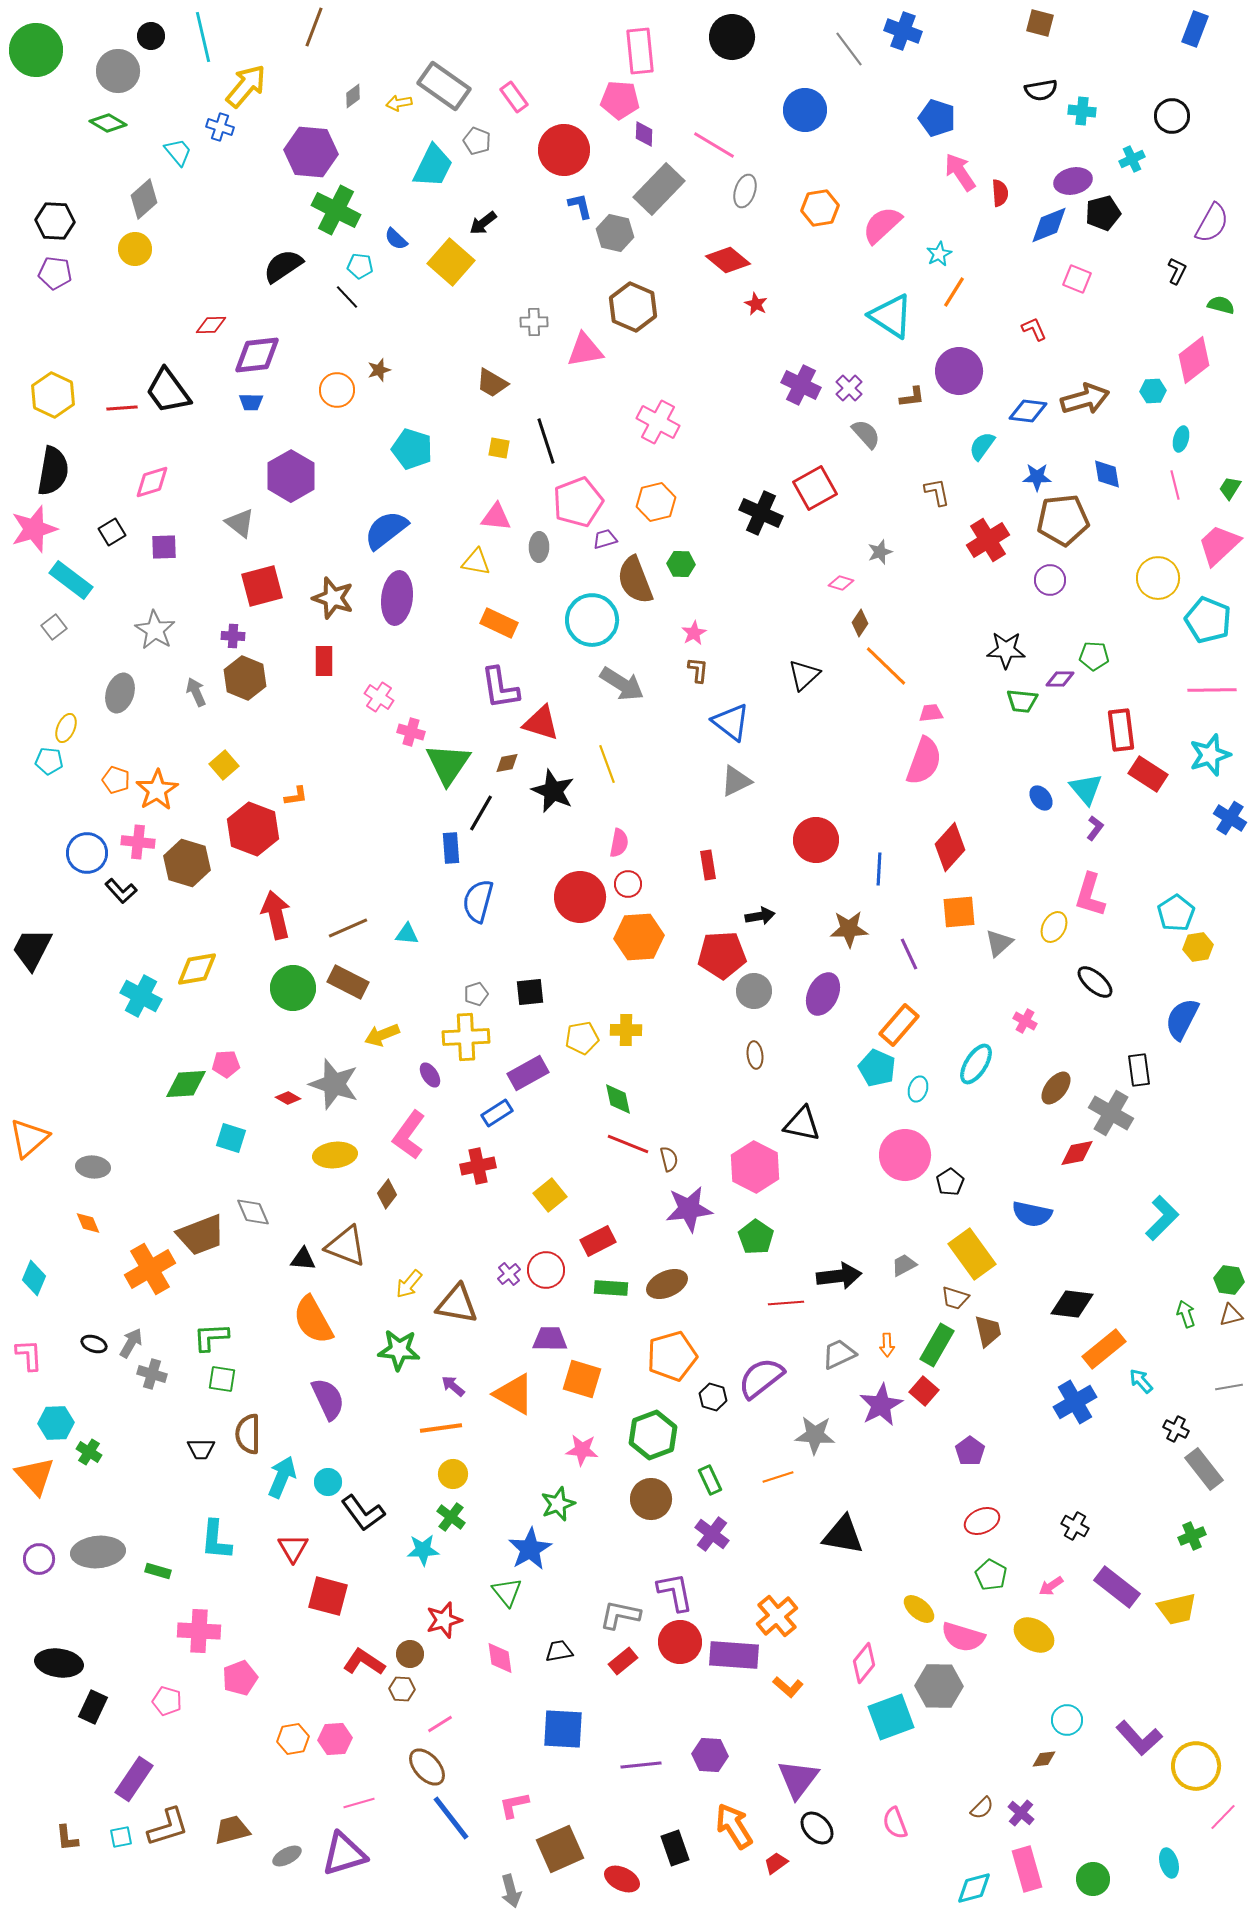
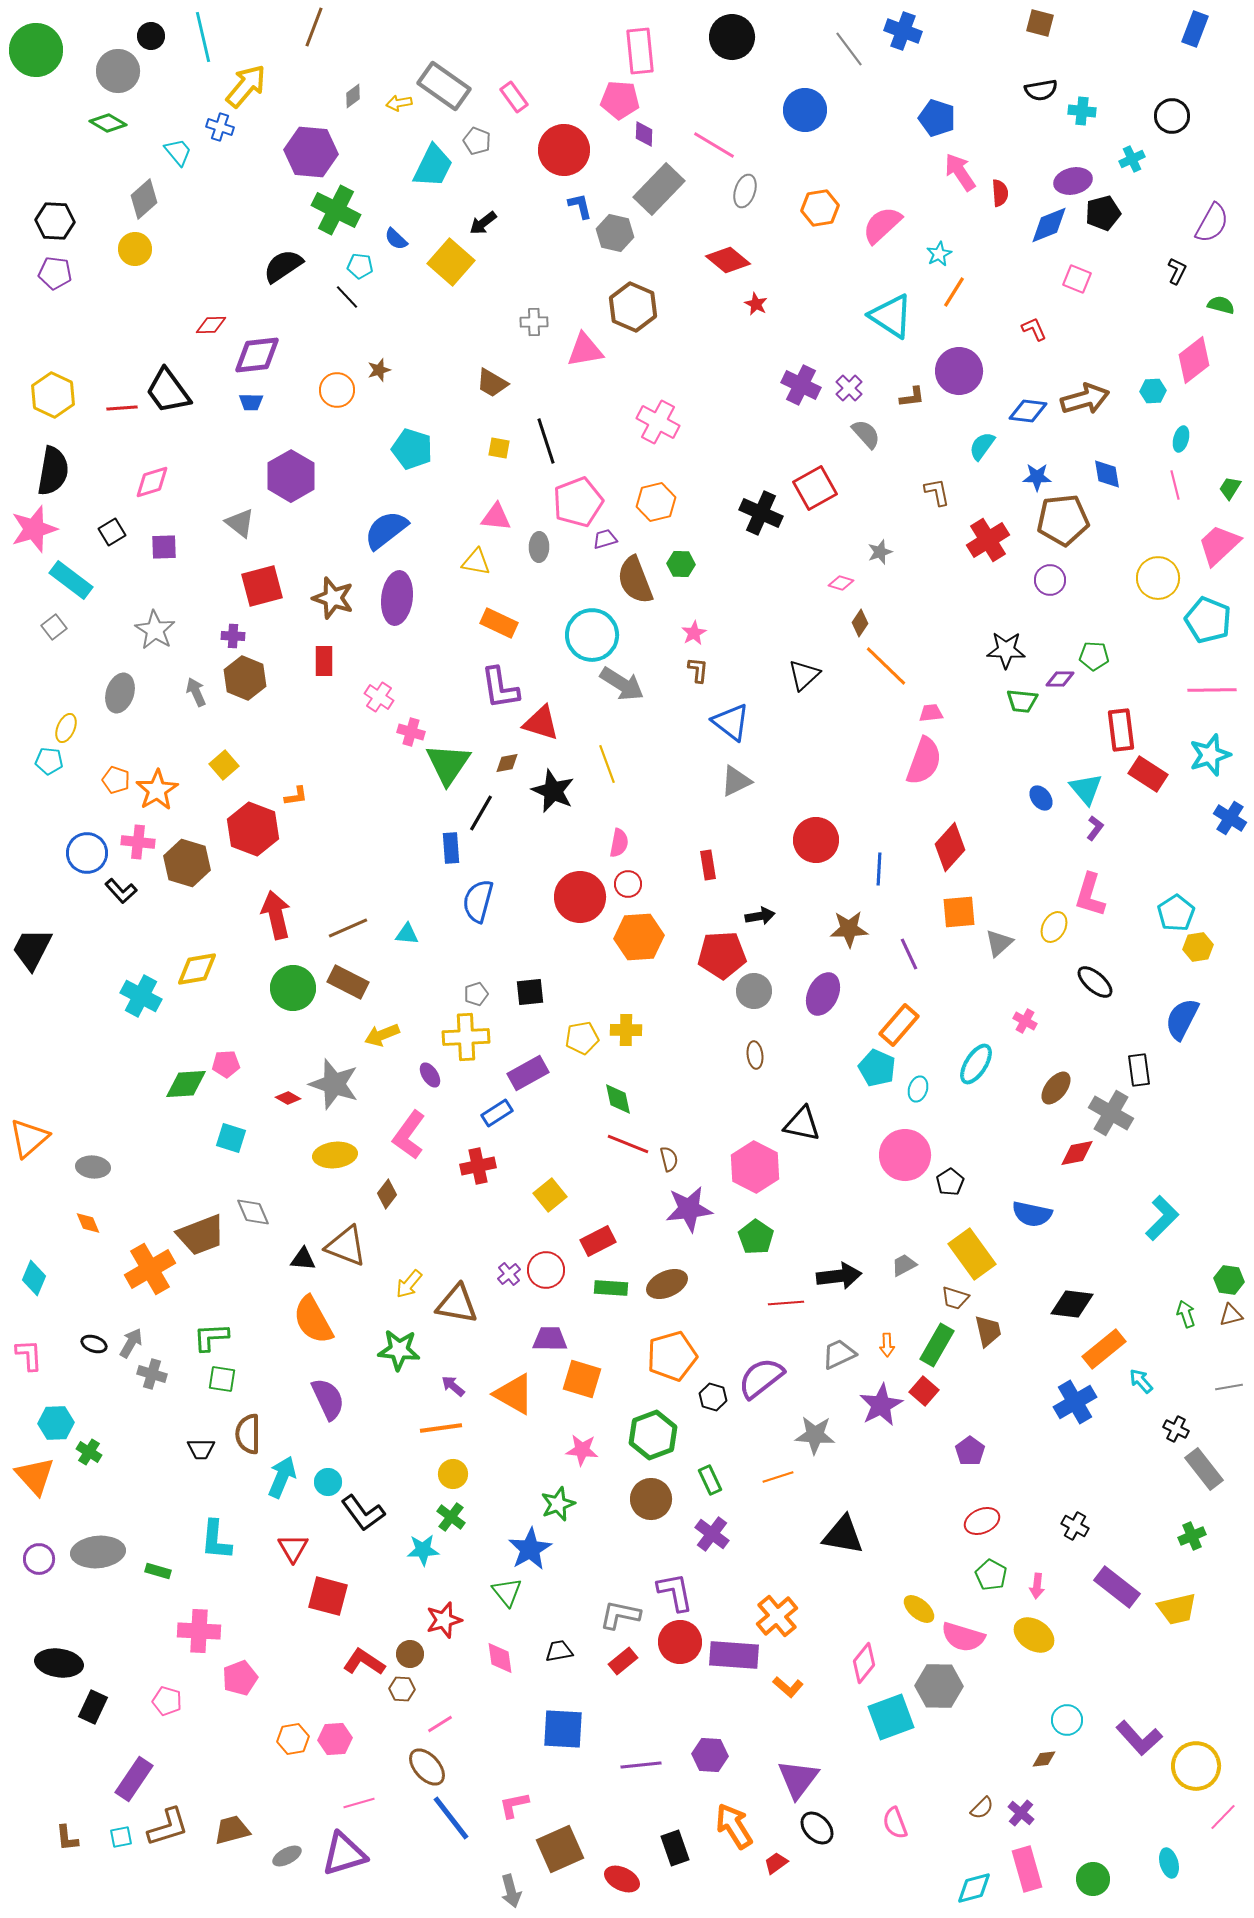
cyan circle at (592, 620): moved 15 px down
pink arrow at (1051, 1586): moved 14 px left; rotated 50 degrees counterclockwise
